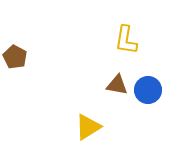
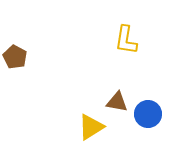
brown triangle: moved 17 px down
blue circle: moved 24 px down
yellow triangle: moved 3 px right
